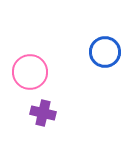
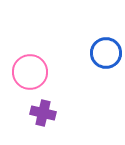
blue circle: moved 1 px right, 1 px down
